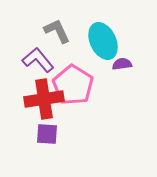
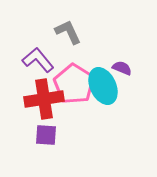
gray L-shape: moved 11 px right, 1 px down
cyan ellipse: moved 45 px down
purple semicircle: moved 4 px down; rotated 30 degrees clockwise
pink pentagon: moved 1 px right, 1 px up
purple square: moved 1 px left, 1 px down
